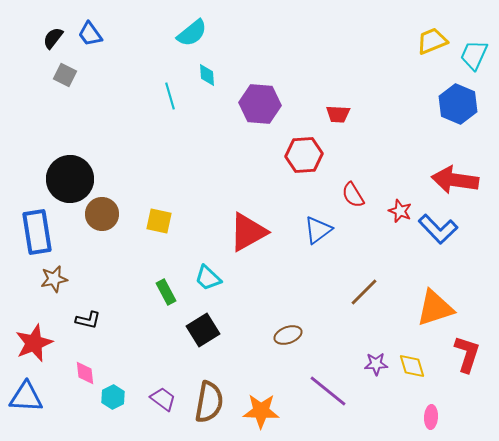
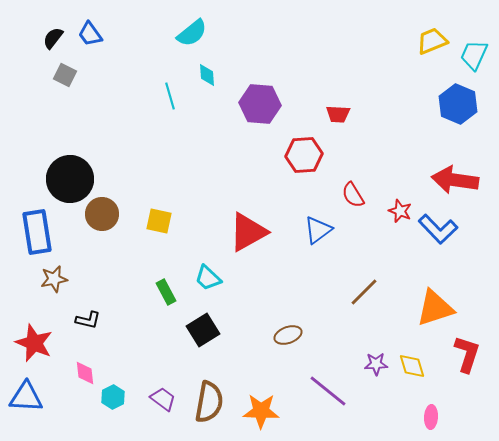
red star at (34, 343): rotated 27 degrees counterclockwise
